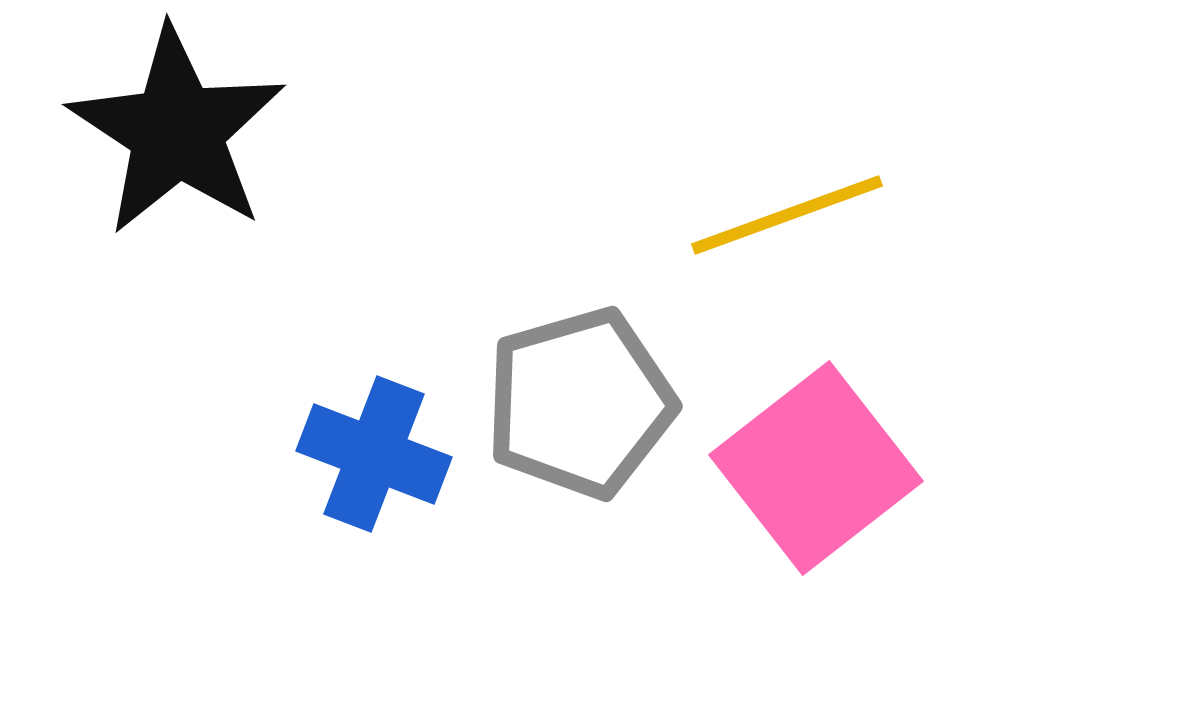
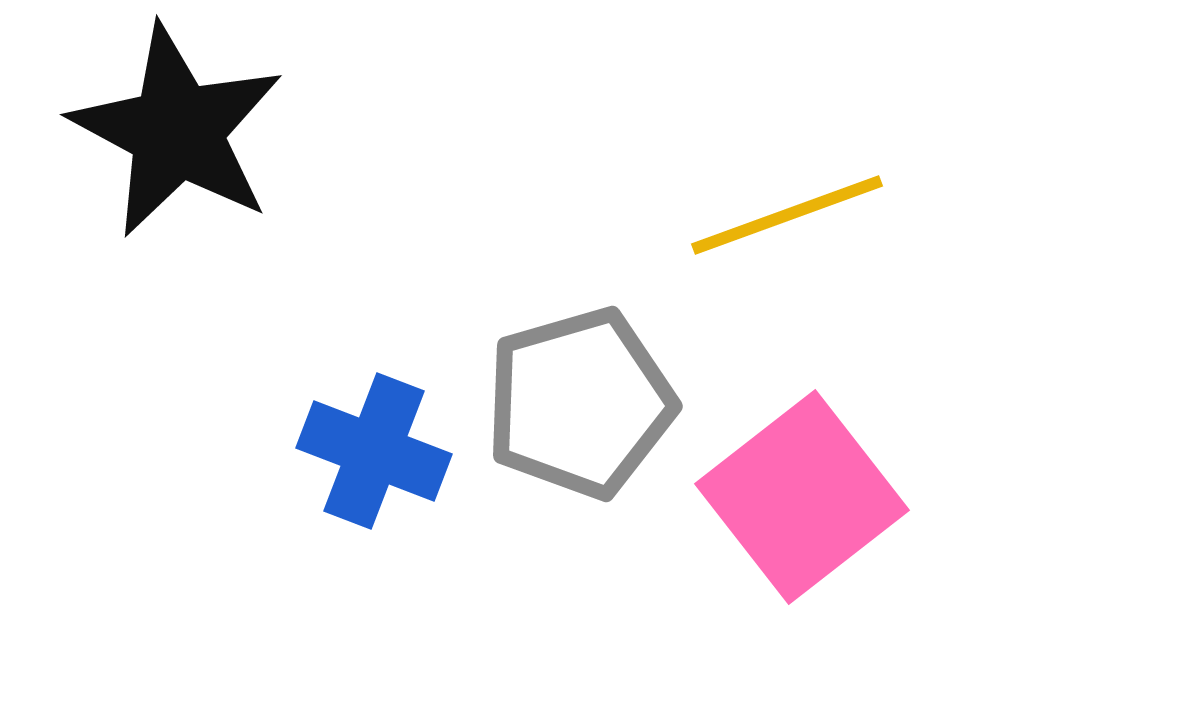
black star: rotated 5 degrees counterclockwise
blue cross: moved 3 px up
pink square: moved 14 px left, 29 px down
